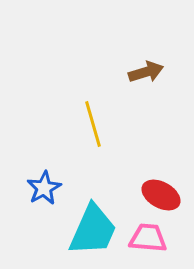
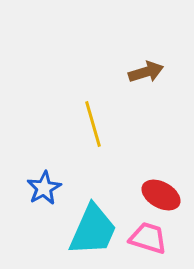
pink trapezoid: rotated 12 degrees clockwise
